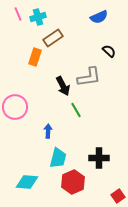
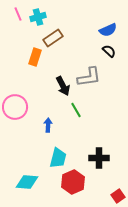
blue semicircle: moved 9 px right, 13 px down
blue arrow: moved 6 px up
